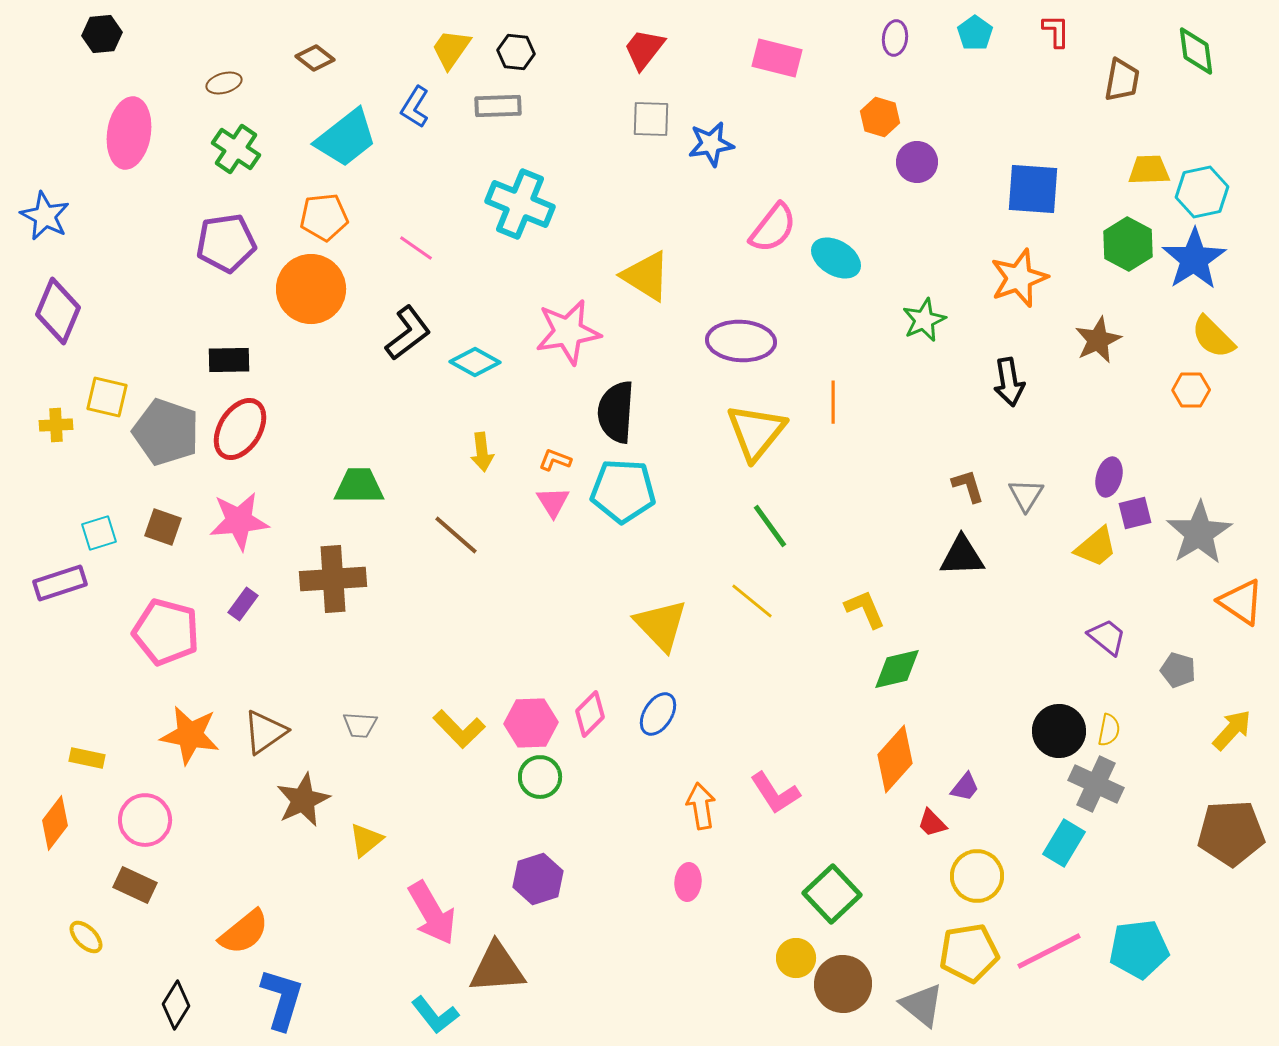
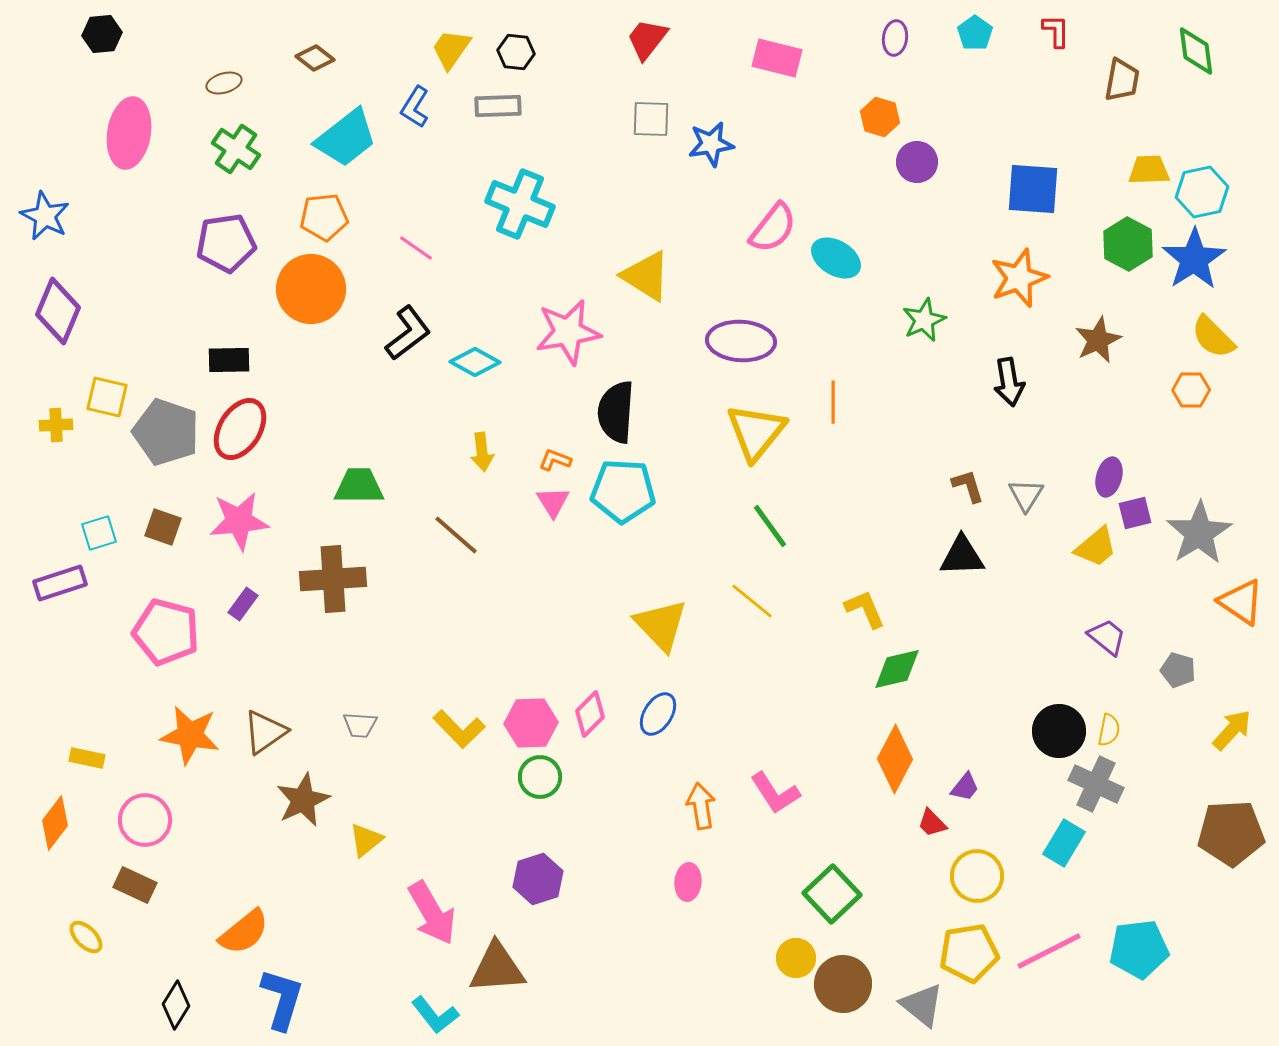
red trapezoid at (644, 49): moved 3 px right, 10 px up
orange diamond at (895, 759): rotated 14 degrees counterclockwise
